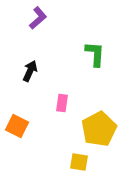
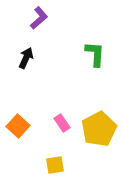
purple L-shape: moved 1 px right
black arrow: moved 4 px left, 13 px up
pink rectangle: moved 20 px down; rotated 42 degrees counterclockwise
orange square: moved 1 px right; rotated 15 degrees clockwise
yellow square: moved 24 px left, 3 px down; rotated 18 degrees counterclockwise
